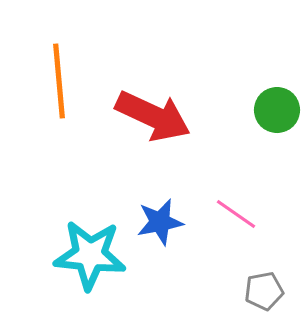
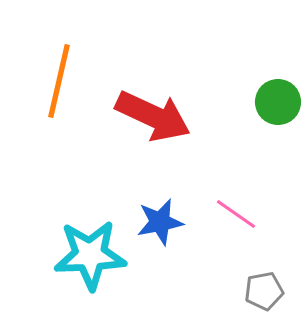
orange line: rotated 18 degrees clockwise
green circle: moved 1 px right, 8 px up
cyan star: rotated 8 degrees counterclockwise
